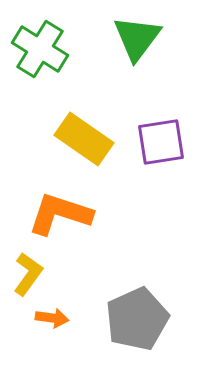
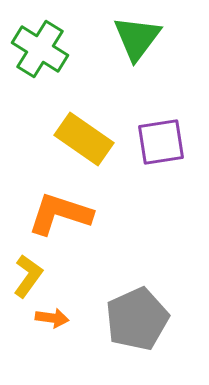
yellow L-shape: moved 2 px down
